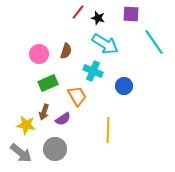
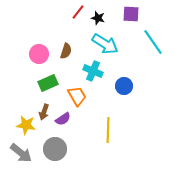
cyan line: moved 1 px left
